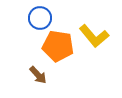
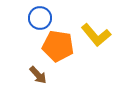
yellow L-shape: moved 2 px right, 1 px up
